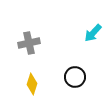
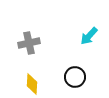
cyan arrow: moved 4 px left, 3 px down
yellow diamond: rotated 15 degrees counterclockwise
